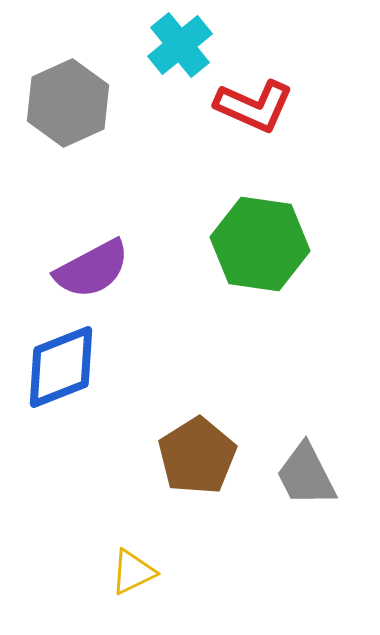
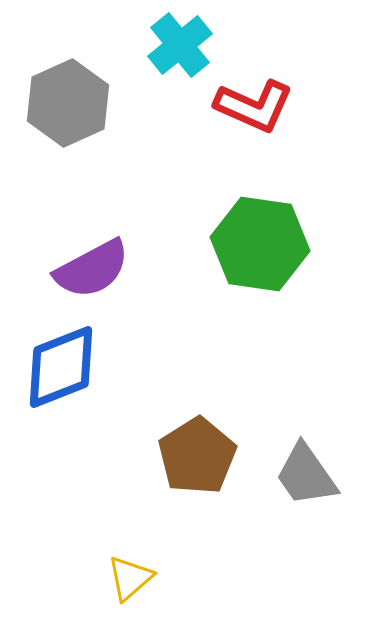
gray trapezoid: rotated 8 degrees counterclockwise
yellow triangle: moved 3 px left, 6 px down; rotated 15 degrees counterclockwise
